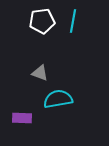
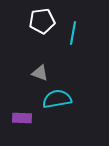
cyan line: moved 12 px down
cyan semicircle: moved 1 px left
